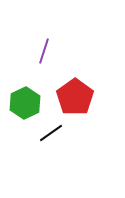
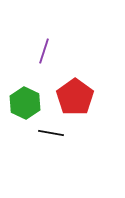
green hexagon: rotated 8 degrees counterclockwise
black line: rotated 45 degrees clockwise
